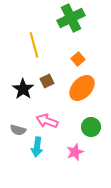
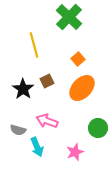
green cross: moved 2 px left, 1 px up; rotated 20 degrees counterclockwise
green circle: moved 7 px right, 1 px down
cyan arrow: rotated 30 degrees counterclockwise
